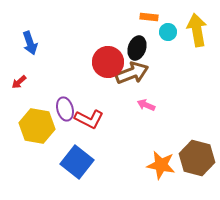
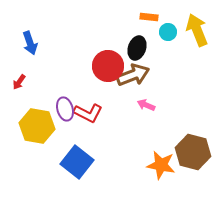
yellow arrow: rotated 12 degrees counterclockwise
red circle: moved 4 px down
brown arrow: moved 1 px right, 2 px down
red arrow: rotated 14 degrees counterclockwise
red L-shape: moved 1 px left, 6 px up
brown hexagon: moved 4 px left, 6 px up
